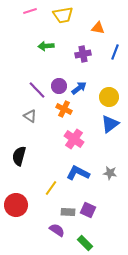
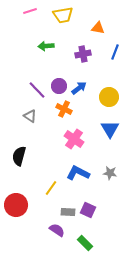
blue triangle: moved 5 px down; rotated 24 degrees counterclockwise
